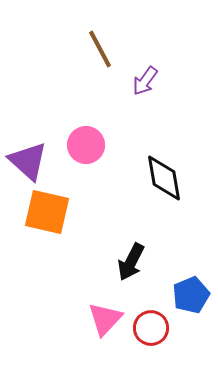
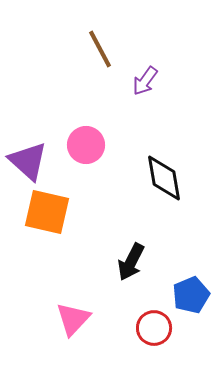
pink triangle: moved 32 px left
red circle: moved 3 px right
